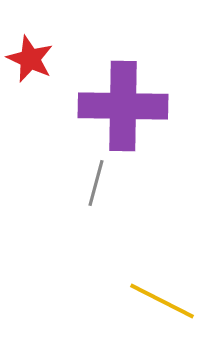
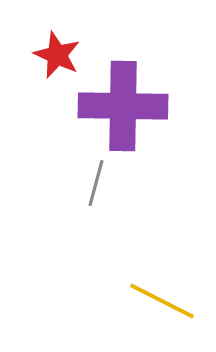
red star: moved 27 px right, 4 px up
